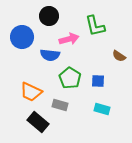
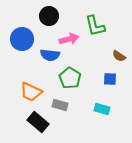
blue circle: moved 2 px down
blue square: moved 12 px right, 2 px up
